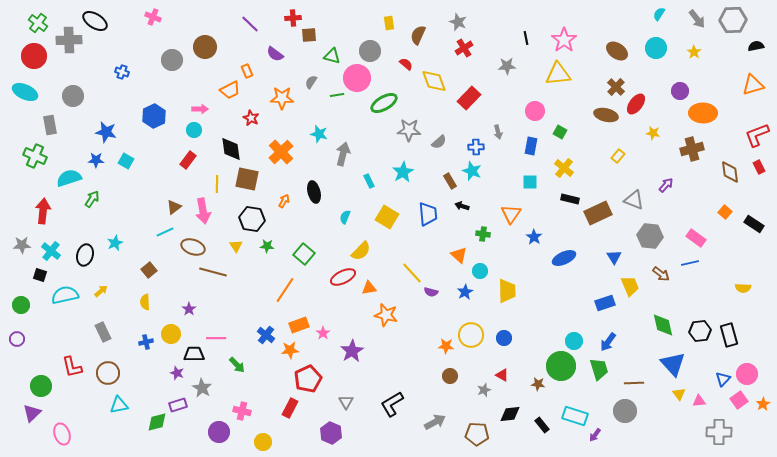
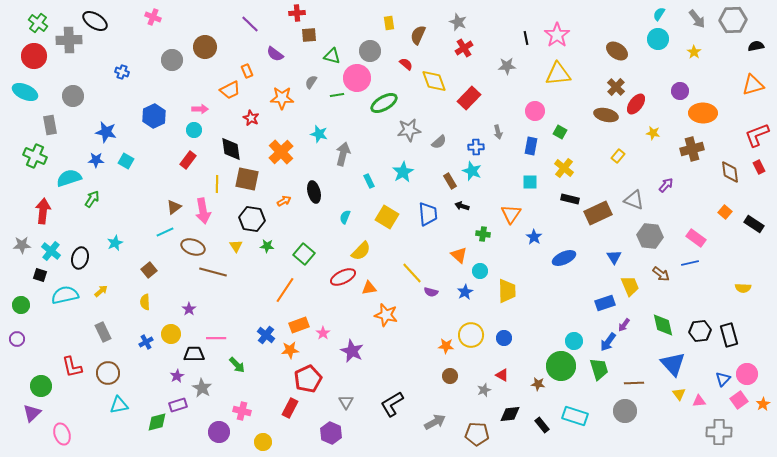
red cross at (293, 18): moved 4 px right, 5 px up
pink star at (564, 40): moved 7 px left, 5 px up
cyan circle at (656, 48): moved 2 px right, 9 px up
gray star at (409, 130): rotated 10 degrees counterclockwise
orange arrow at (284, 201): rotated 32 degrees clockwise
black ellipse at (85, 255): moved 5 px left, 3 px down
blue cross at (146, 342): rotated 16 degrees counterclockwise
purple star at (352, 351): rotated 15 degrees counterclockwise
purple star at (177, 373): moved 3 px down; rotated 24 degrees clockwise
purple arrow at (595, 435): moved 29 px right, 110 px up
